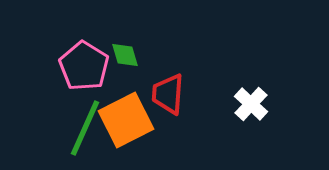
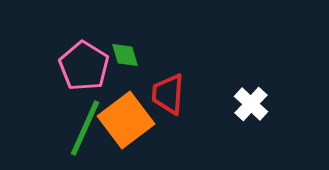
orange square: rotated 10 degrees counterclockwise
